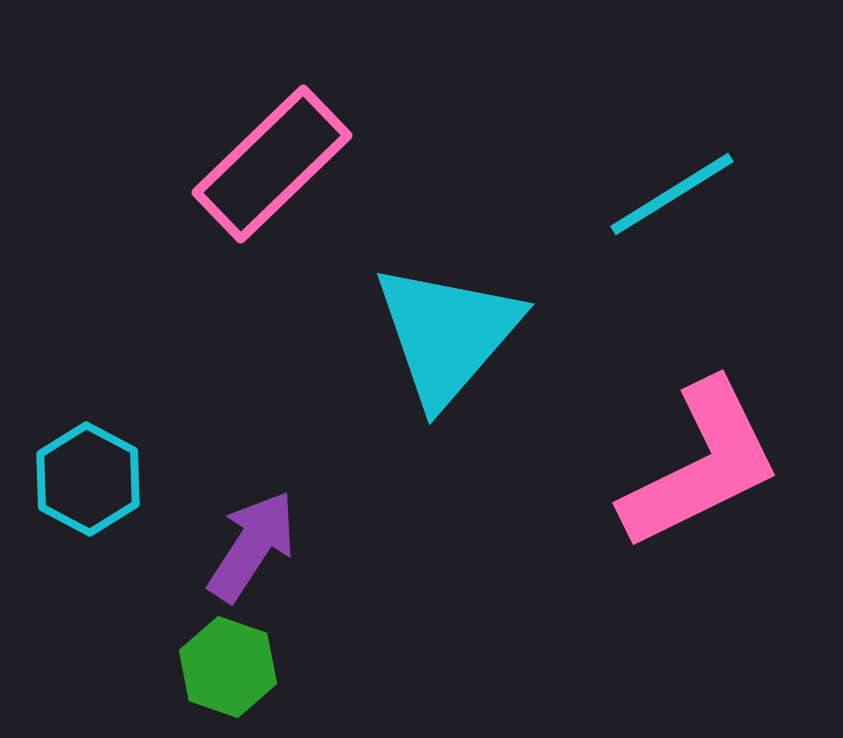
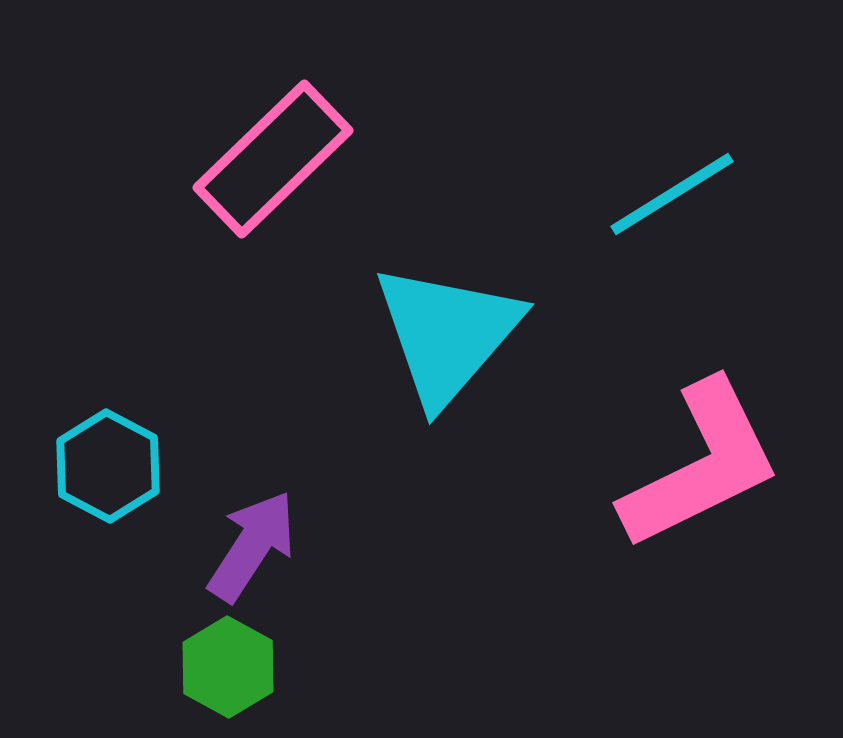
pink rectangle: moved 1 px right, 5 px up
cyan hexagon: moved 20 px right, 13 px up
green hexagon: rotated 10 degrees clockwise
